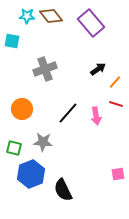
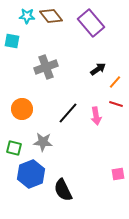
gray cross: moved 1 px right, 2 px up
